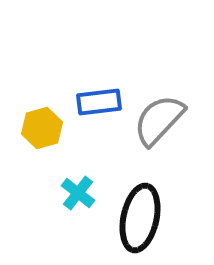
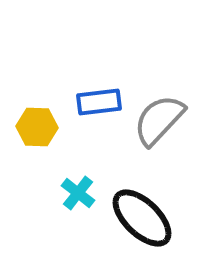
yellow hexagon: moved 5 px left, 1 px up; rotated 18 degrees clockwise
black ellipse: moved 2 px right; rotated 58 degrees counterclockwise
